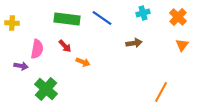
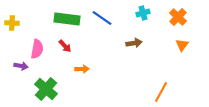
orange arrow: moved 1 px left, 7 px down; rotated 24 degrees counterclockwise
